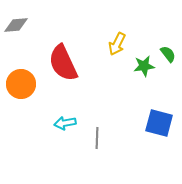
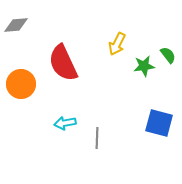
green semicircle: moved 1 px down
